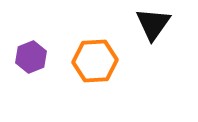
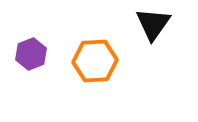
purple hexagon: moved 3 px up
